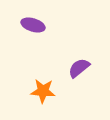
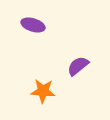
purple semicircle: moved 1 px left, 2 px up
